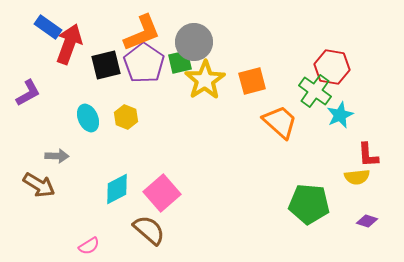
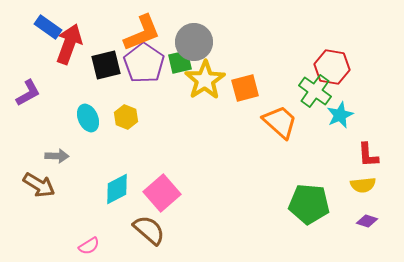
orange square: moved 7 px left, 7 px down
yellow semicircle: moved 6 px right, 8 px down
